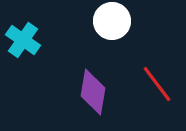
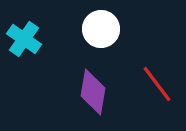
white circle: moved 11 px left, 8 px down
cyan cross: moved 1 px right, 1 px up
